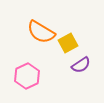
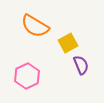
orange semicircle: moved 6 px left, 6 px up
purple semicircle: rotated 78 degrees counterclockwise
